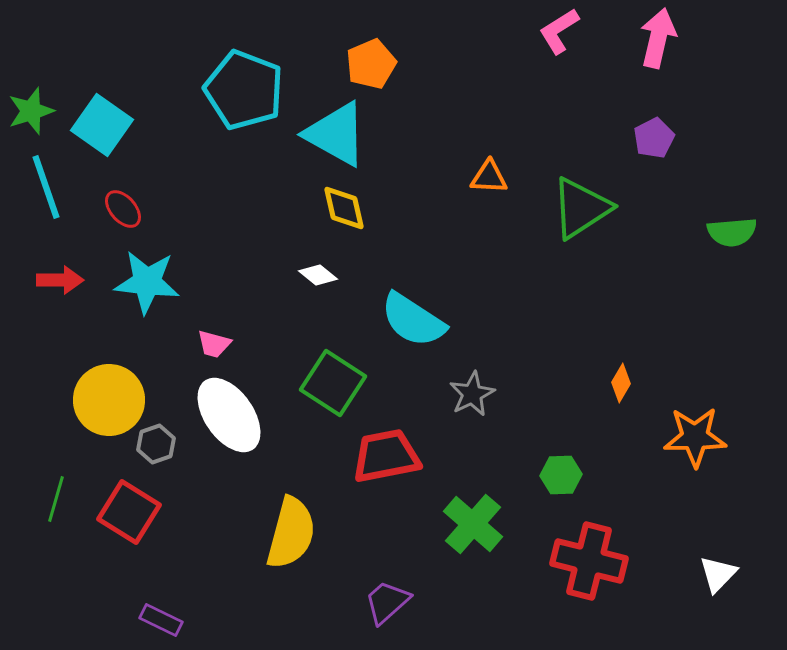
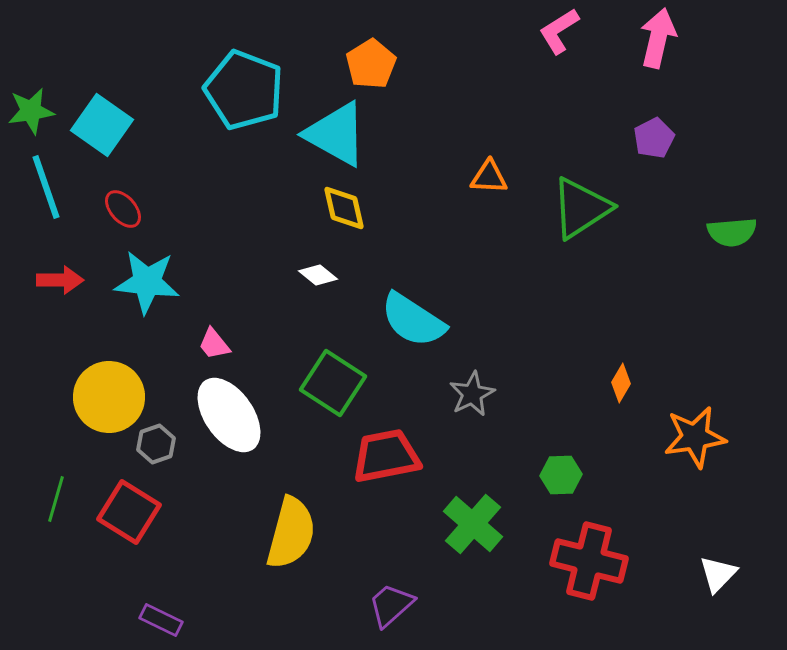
orange pentagon: rotated 9 degrees counterclockwise
green star: rotated 9 degrees clockwise
pink trapezoid: rotated 36 degrees clockwise
yellow circle: moved 3 px up
orange star: rotated 8 degrees counterclockwise
purple trapezoid: moved 4 px right, 3 px down
